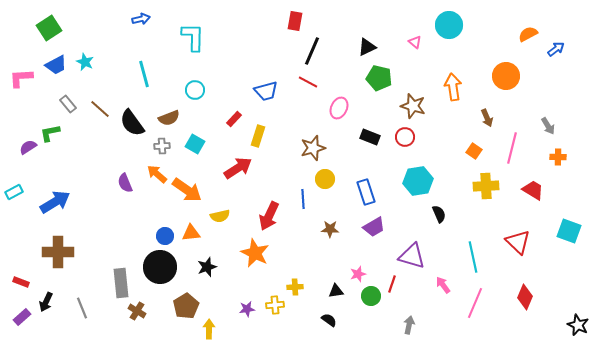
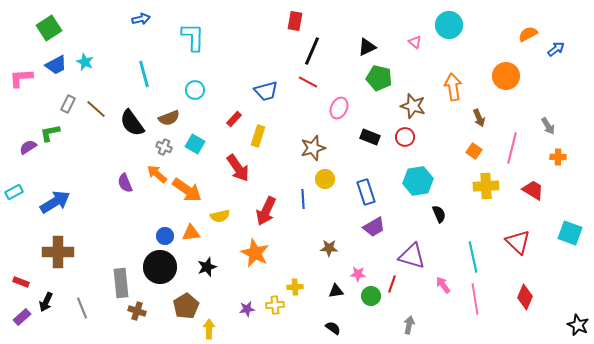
gray rectangle at (68, 104): rotated 66 degrees clockwise
brown line at (100, 109): moved 4 px left
brown arrow at (487, 118): moved 8 px left
gray cross at (162, 146): moved 2 px right, 1 px down; rotated 28 degrees clockwise
red arrow at (238, 168): rotated 88 degrees clockwise
red arrow at (269, 216): moved 3 px left, 5 px up
brown star at (330, 229): moved 1 px left, 19 px down
cyan square at (569, 231): moved 1 px right, 2 px down
pink star at (358, 274): rotated 21 degrees clockwise
pink line at (475, 303): moved 4 px up; rotated 32 degrees counterclockwise
brown cross at (137, 311): rotated 12 degrees counterclockwise
black semicircle at (329, 320): moved 4 px right, 8 px down
